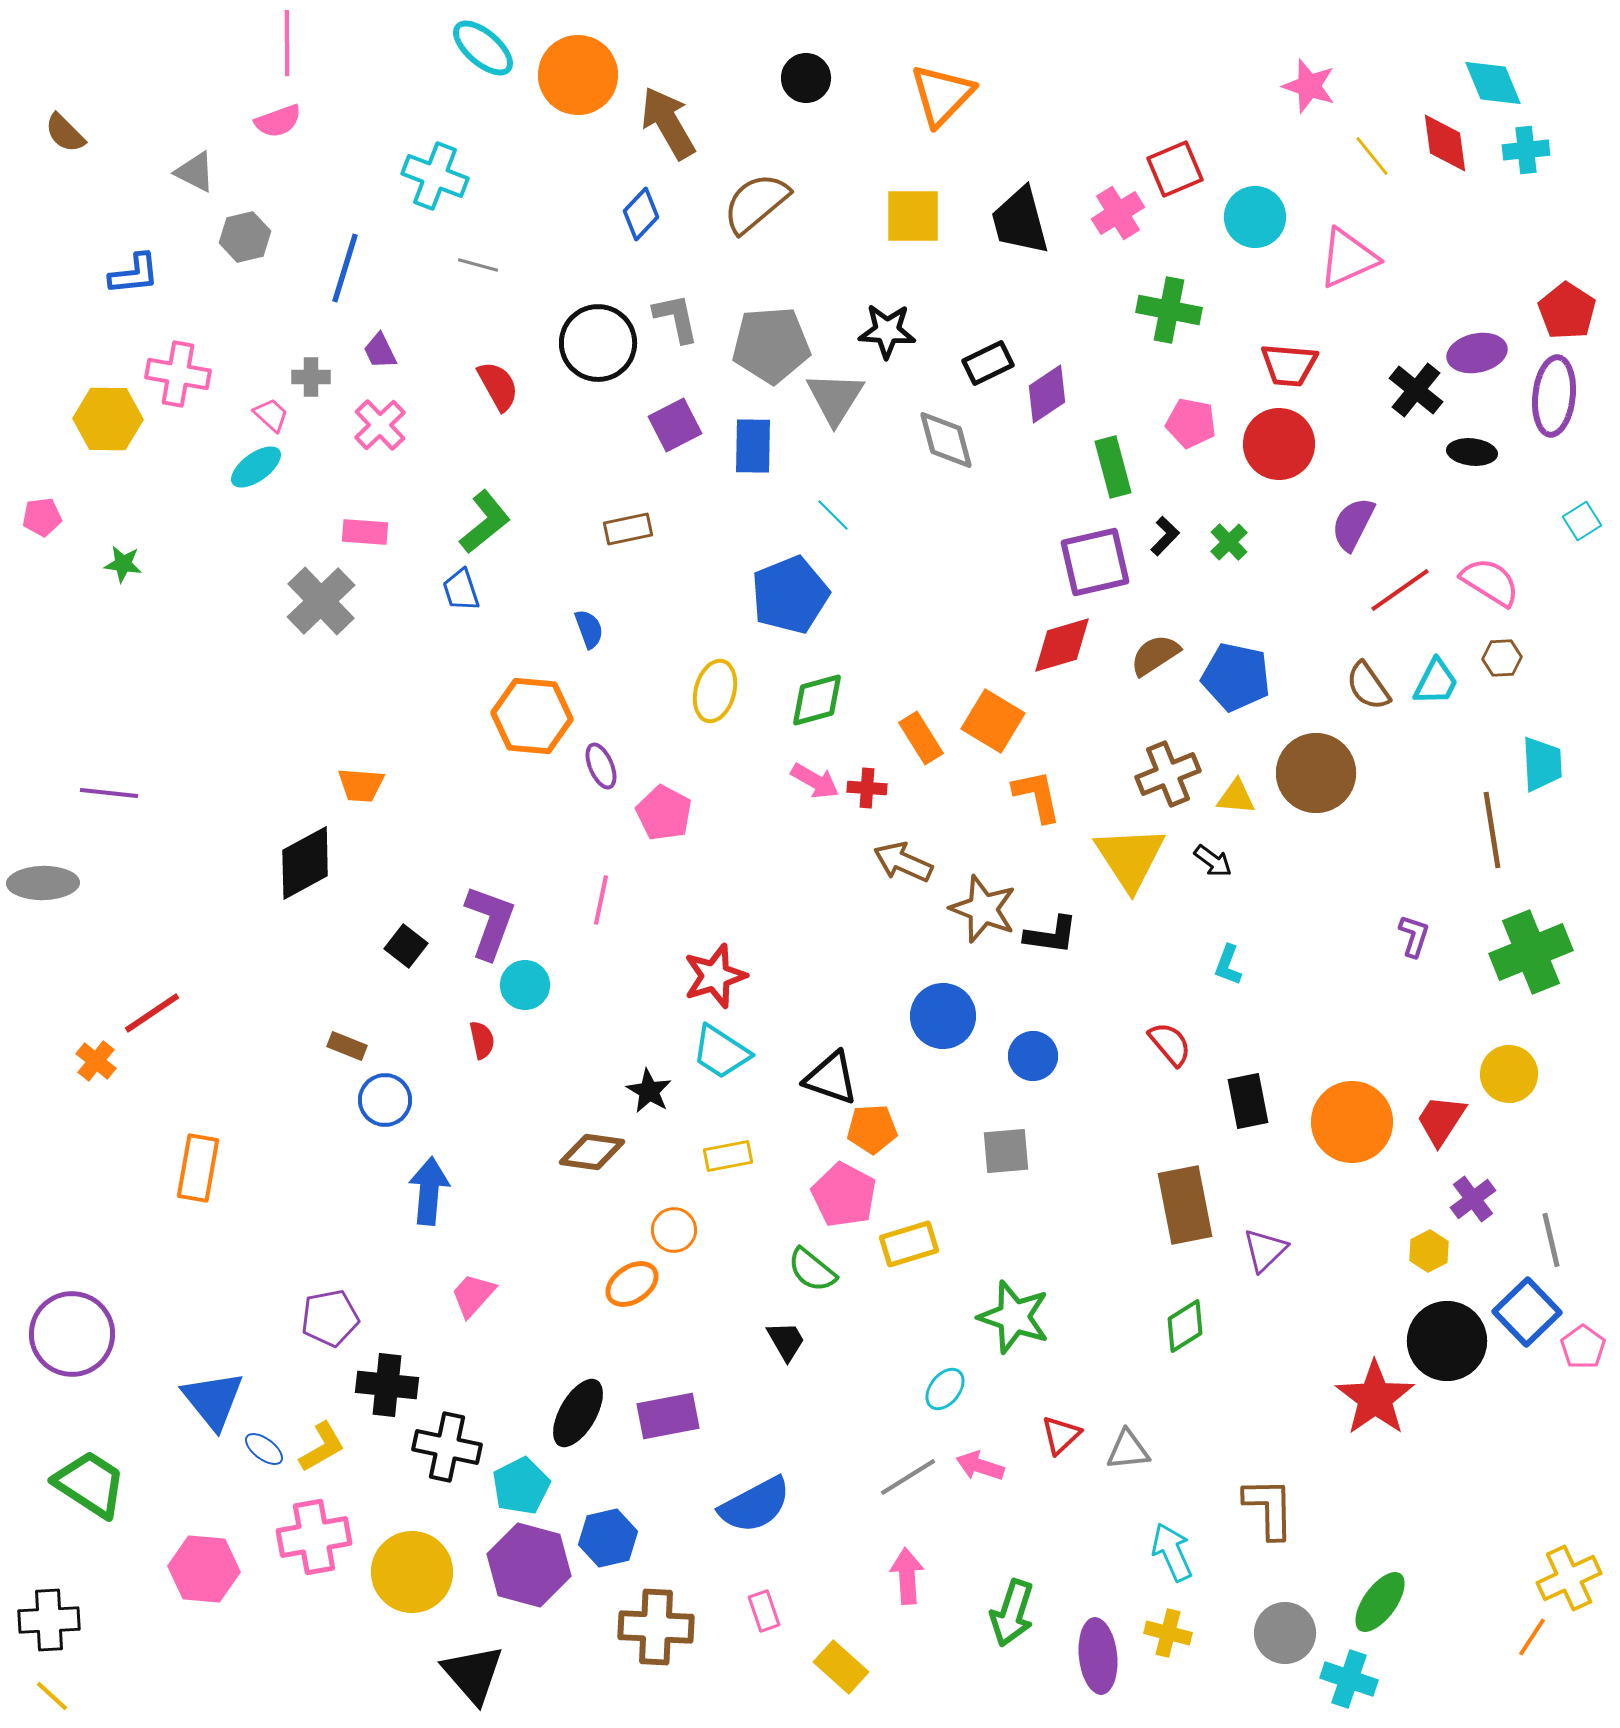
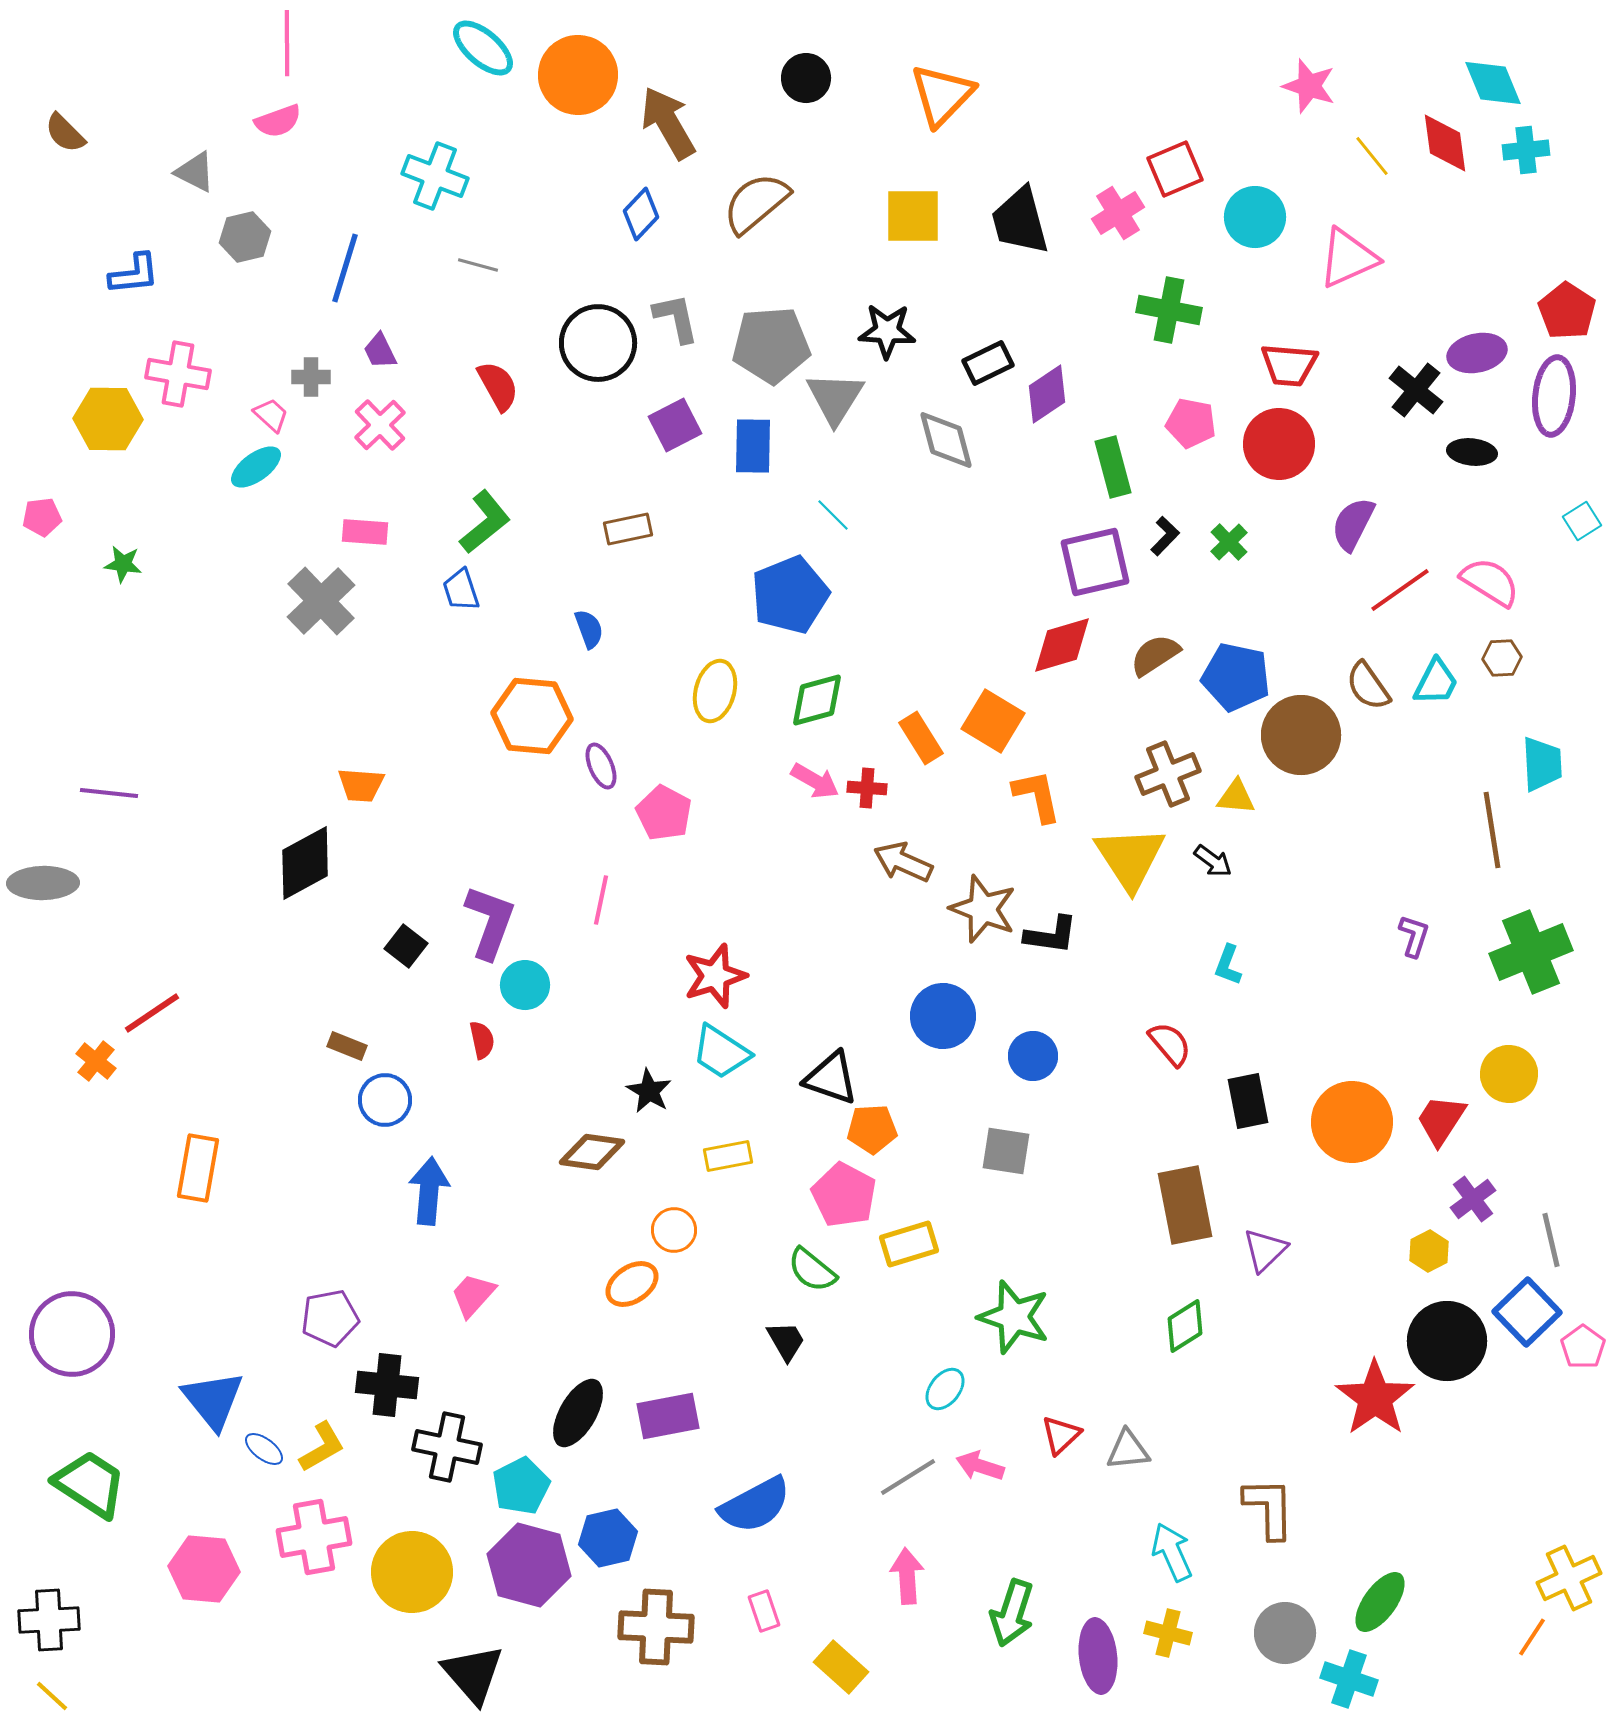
brown circle at (1316, 773): moved 15 px left, 38 px up
gray square at (1006, 1151): rotated 14 degrees clockwise
